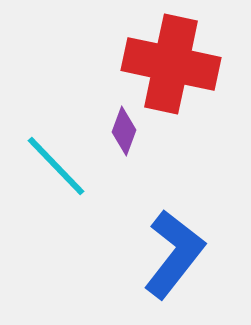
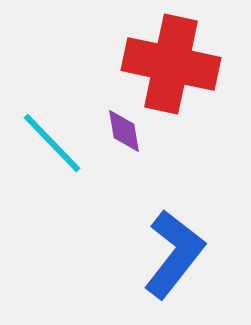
purple diamond: rotated 30 degrees counterclockwise
cyan line: moved 4 px left, 23 px up
